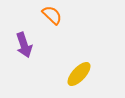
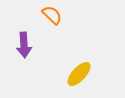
purple arrow: rotated 15 degrees clockwise
